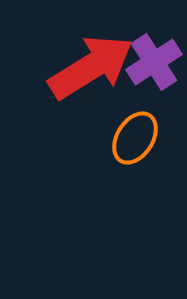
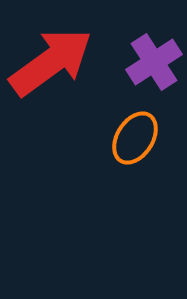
red arrow: moved 40 px left, 5 px up; rotated 4 degrees counterclockwise
